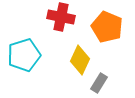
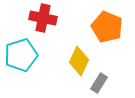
red cross: moved 18 px left, 1 px down
cyan pentagon: moved 3 px left
yellow diamond: moved 1 px left, 1 px down
